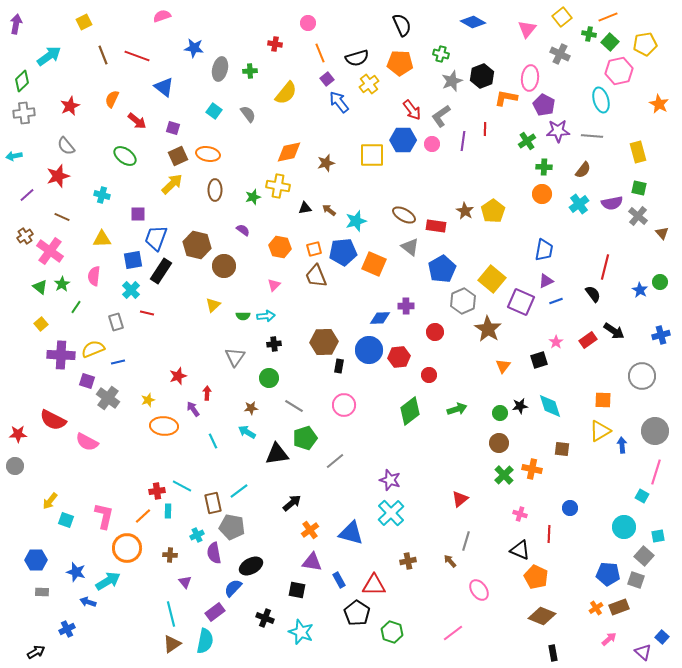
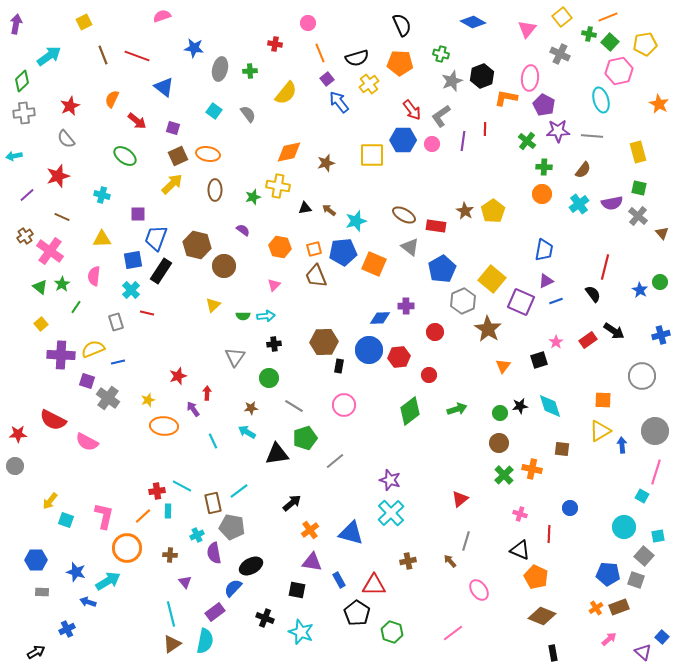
green cross at (527, 141): rotated 18 degrees counterclockwise
gray semicircle at (66, 146): moved 7 px up
